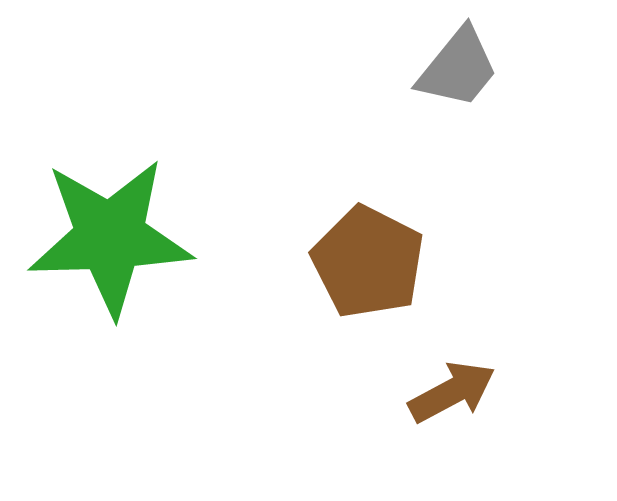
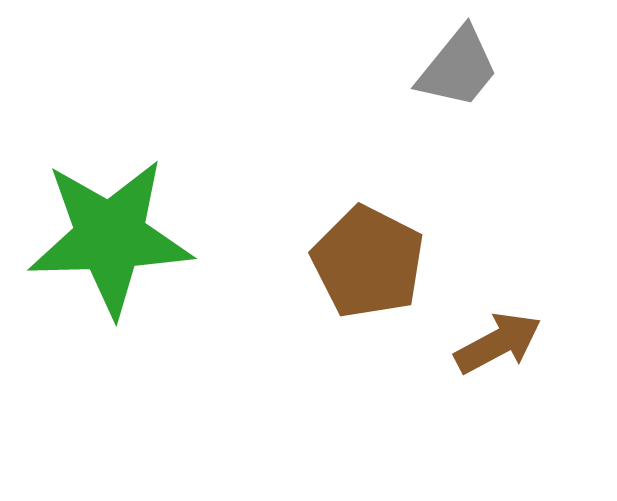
brown arrow: moved 46 px right, 49 px up
